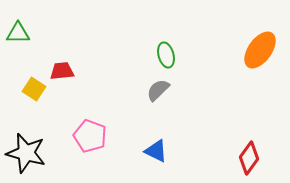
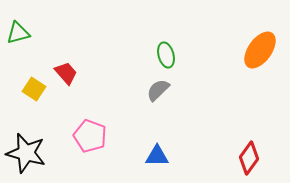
green triangle: rotated 15 degrees counterclockwise
red trapezoid: moved 4 px right, 2 px down; rotated 55 degrees clockwise
blue triangle: moved 1 px right, 5 px down; rotated 25 degrees counterclockwise
